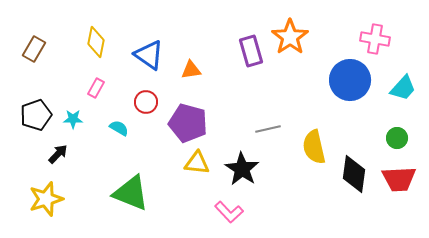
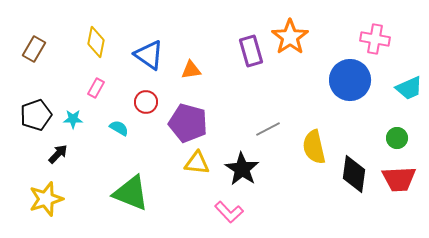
cyan trapezoid: moved 6 px right; rotated 24 degrees clockwise
gray line: rotated 15 degrees counterclockwise
